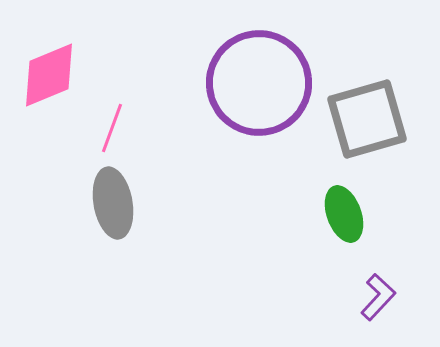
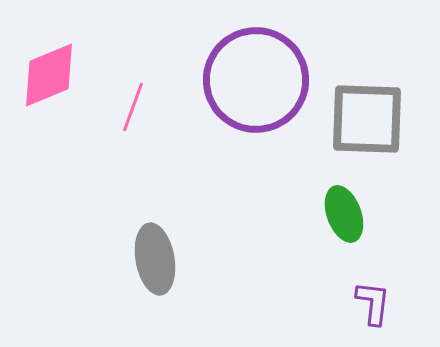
purple circle: moved 3 px left, 3 px up
gray square: rotated 18 degrees clockwise
pink line: moved 21 px right, 21 px up
gray ellipse: moved 42 px right, 56 px down
purple L-shape: moved 5 px left, 6 px down; rotated 36 degrees counterclockwise
